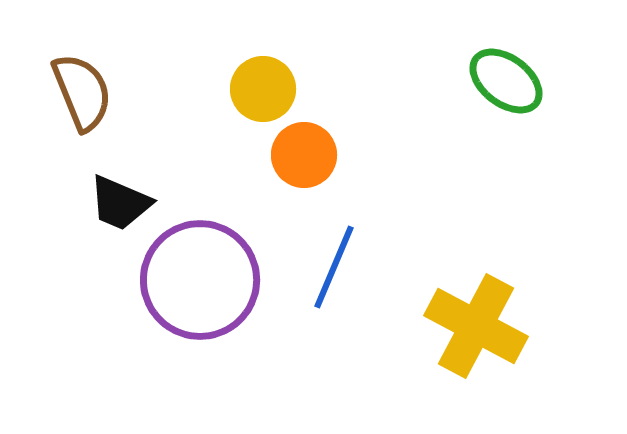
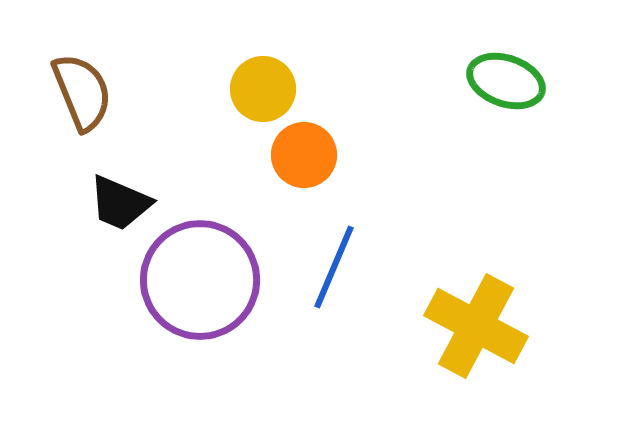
green ellipse: rotated 18 degrees counterclockwise
